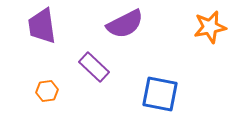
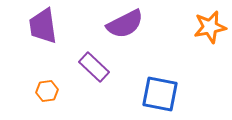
purple trapezoid: moved 1 px right
